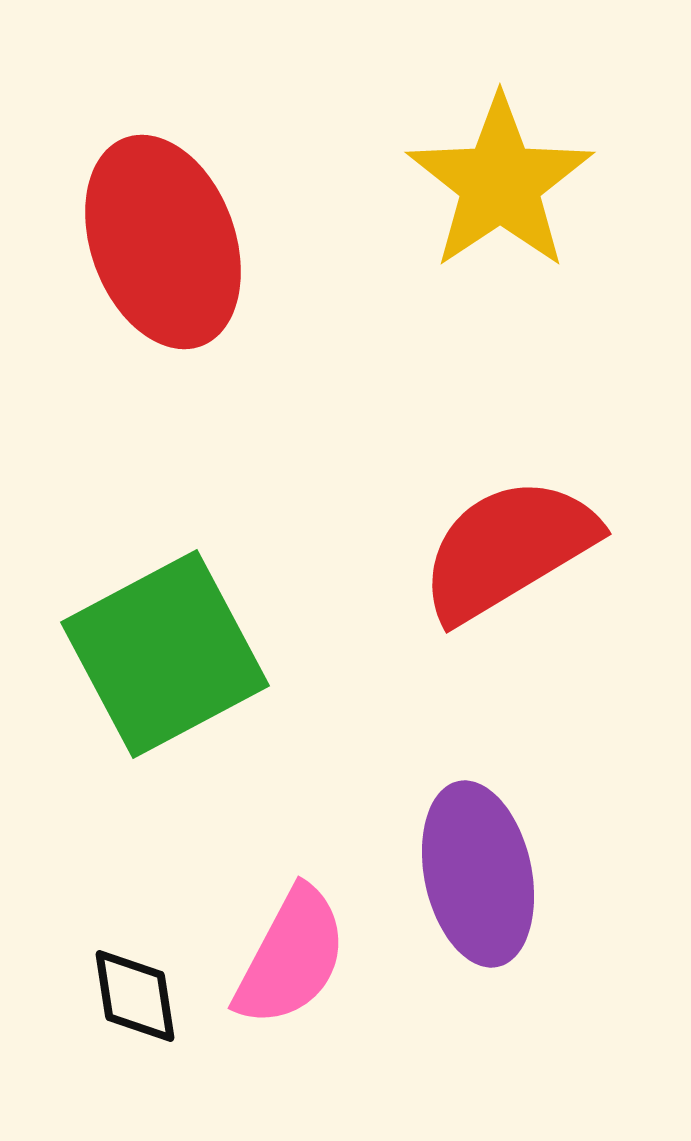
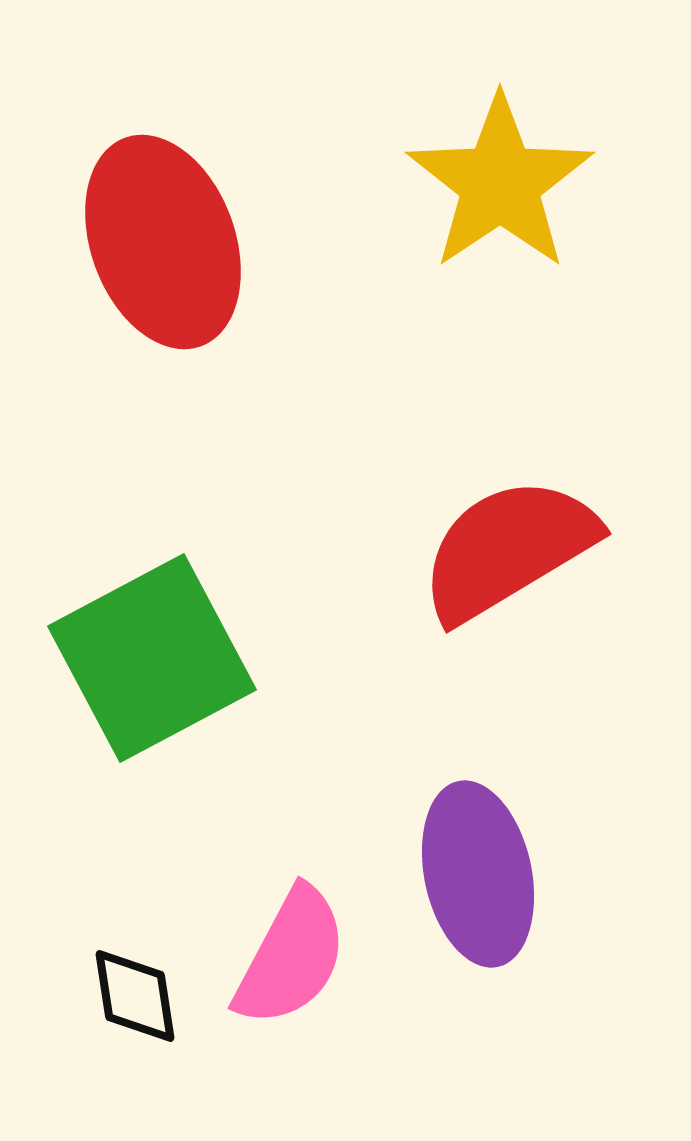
green square: moved 13 px left, 4 px down
